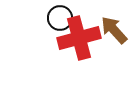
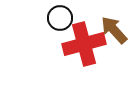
red cross: moved 5 px right, 6 px down
